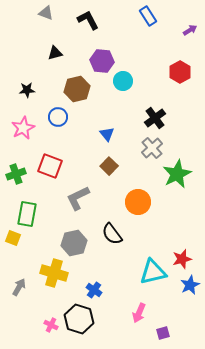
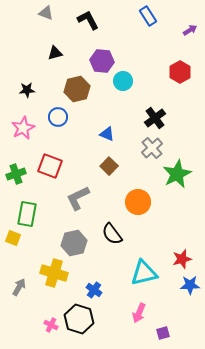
blue triangle: rotated 28 degrees counterclockwise
cyan triangle: moved 9 px left, 1 px down
blue star: rotated 24 degrees clockwise
